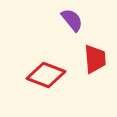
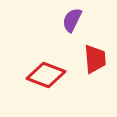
purple semicircle: rotated 115 degrees counterclockwise
